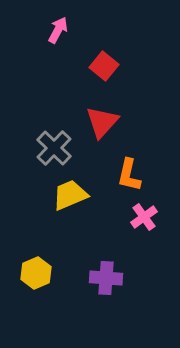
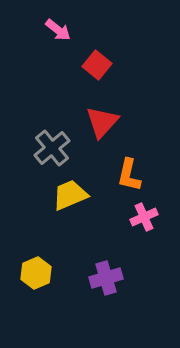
pink arrow: rotated 100 degrees clockwise
red square: moved 7 px left, 1 px up
gray cross: moved 2 px left; rotated 6 degrees clockwise
pink cross: rotated 12 degrees clockwise
purple cross: rotated 20 degrees counterclockwise
